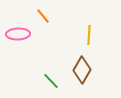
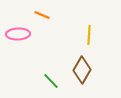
orange line: moved 1 px left, 1 px up; rotated 28 degrees counterclockwise
